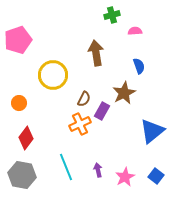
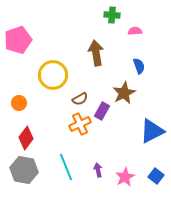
green cross: rotated 21 degrees clockwise
brown semicircle: moved 4 px left; rotated 35 degrees clockwise
blue triangle: rotated 12 degrees clockwise
gray hexagon: moved 2 px right, 5 px up
